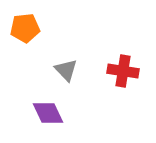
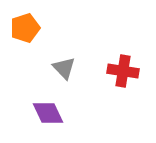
orange pentagon: rotated 12 degrees counterclockwise
gray triangle: moved 2 px left, 2 px up
